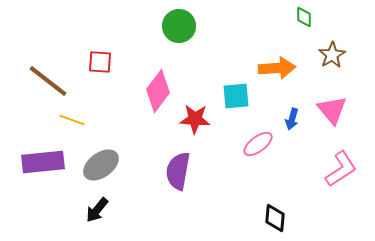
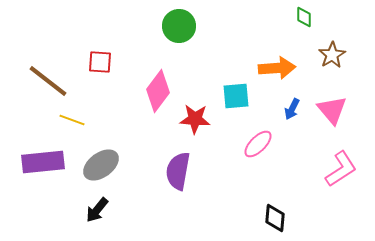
blue arrow: moved 10 px up; rotated 10 degrees clockwise
pink ellipse: rotated 8 degrees counterclockwise
